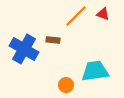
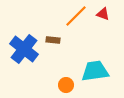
blue cross: rotated 8 degrees clockwise
